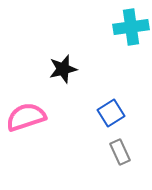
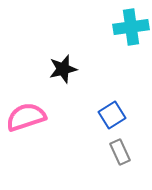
blue square: moved 1 px right, 2 px down
